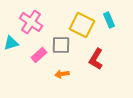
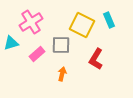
pink cross: rotated 25 degrees clockwise
pink rectangle: moved 2 px left, 1 px up
orange arrow: rotated 112 degrees clockwise
